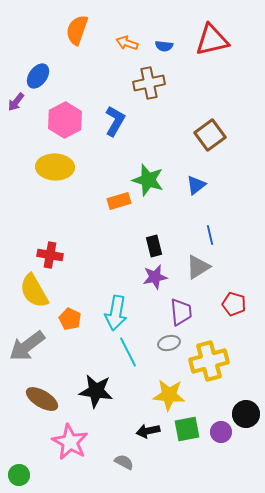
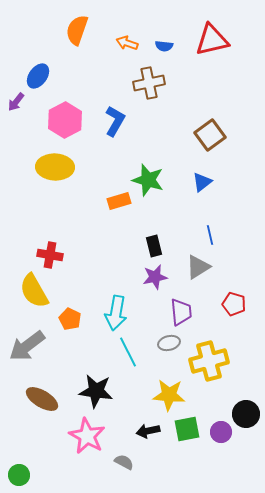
blue triangle: moved 6 px right, 3 px up
pink star: moved 17 px right, 6 px up
